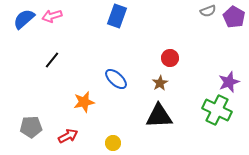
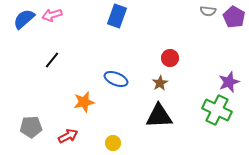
gray semicircle: rotated 28 degrees clockwise
pink arrow: moved 1 px up
blue ellipse: rotated 20 degrees counterclockwise
